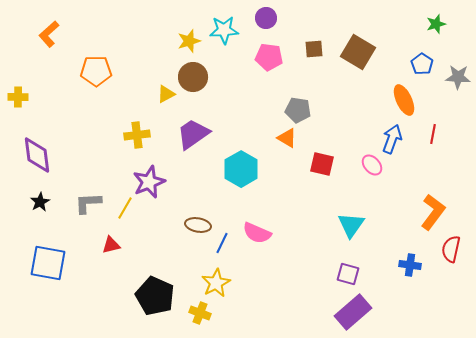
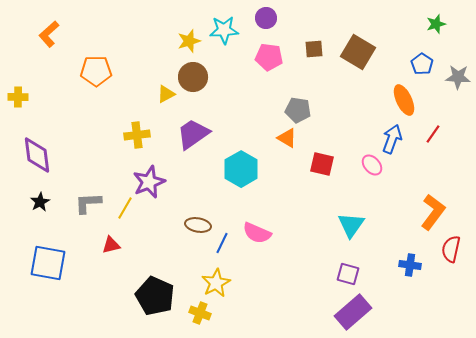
red line at (433, 134): rotated 24 degrees clockwise
